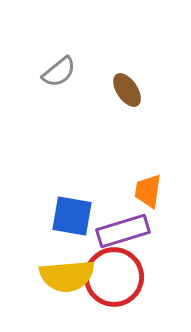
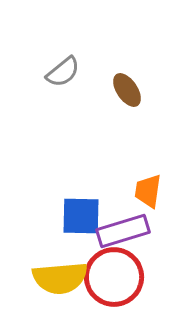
gray semicircle: moved 4 px right
blue square: moved 9 px right; rotated 9 degrees counterclockwise
yellow semicircle: moved 7 px left, 2 px down
